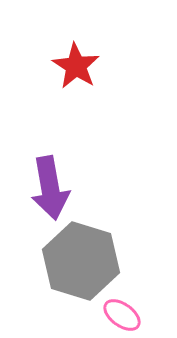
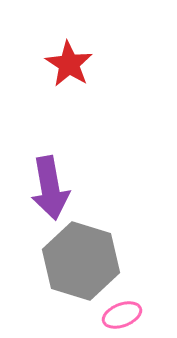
red star: moved 7 px left, 2 px up
pink ellipse: rotated 57 degrees counterclockwise
